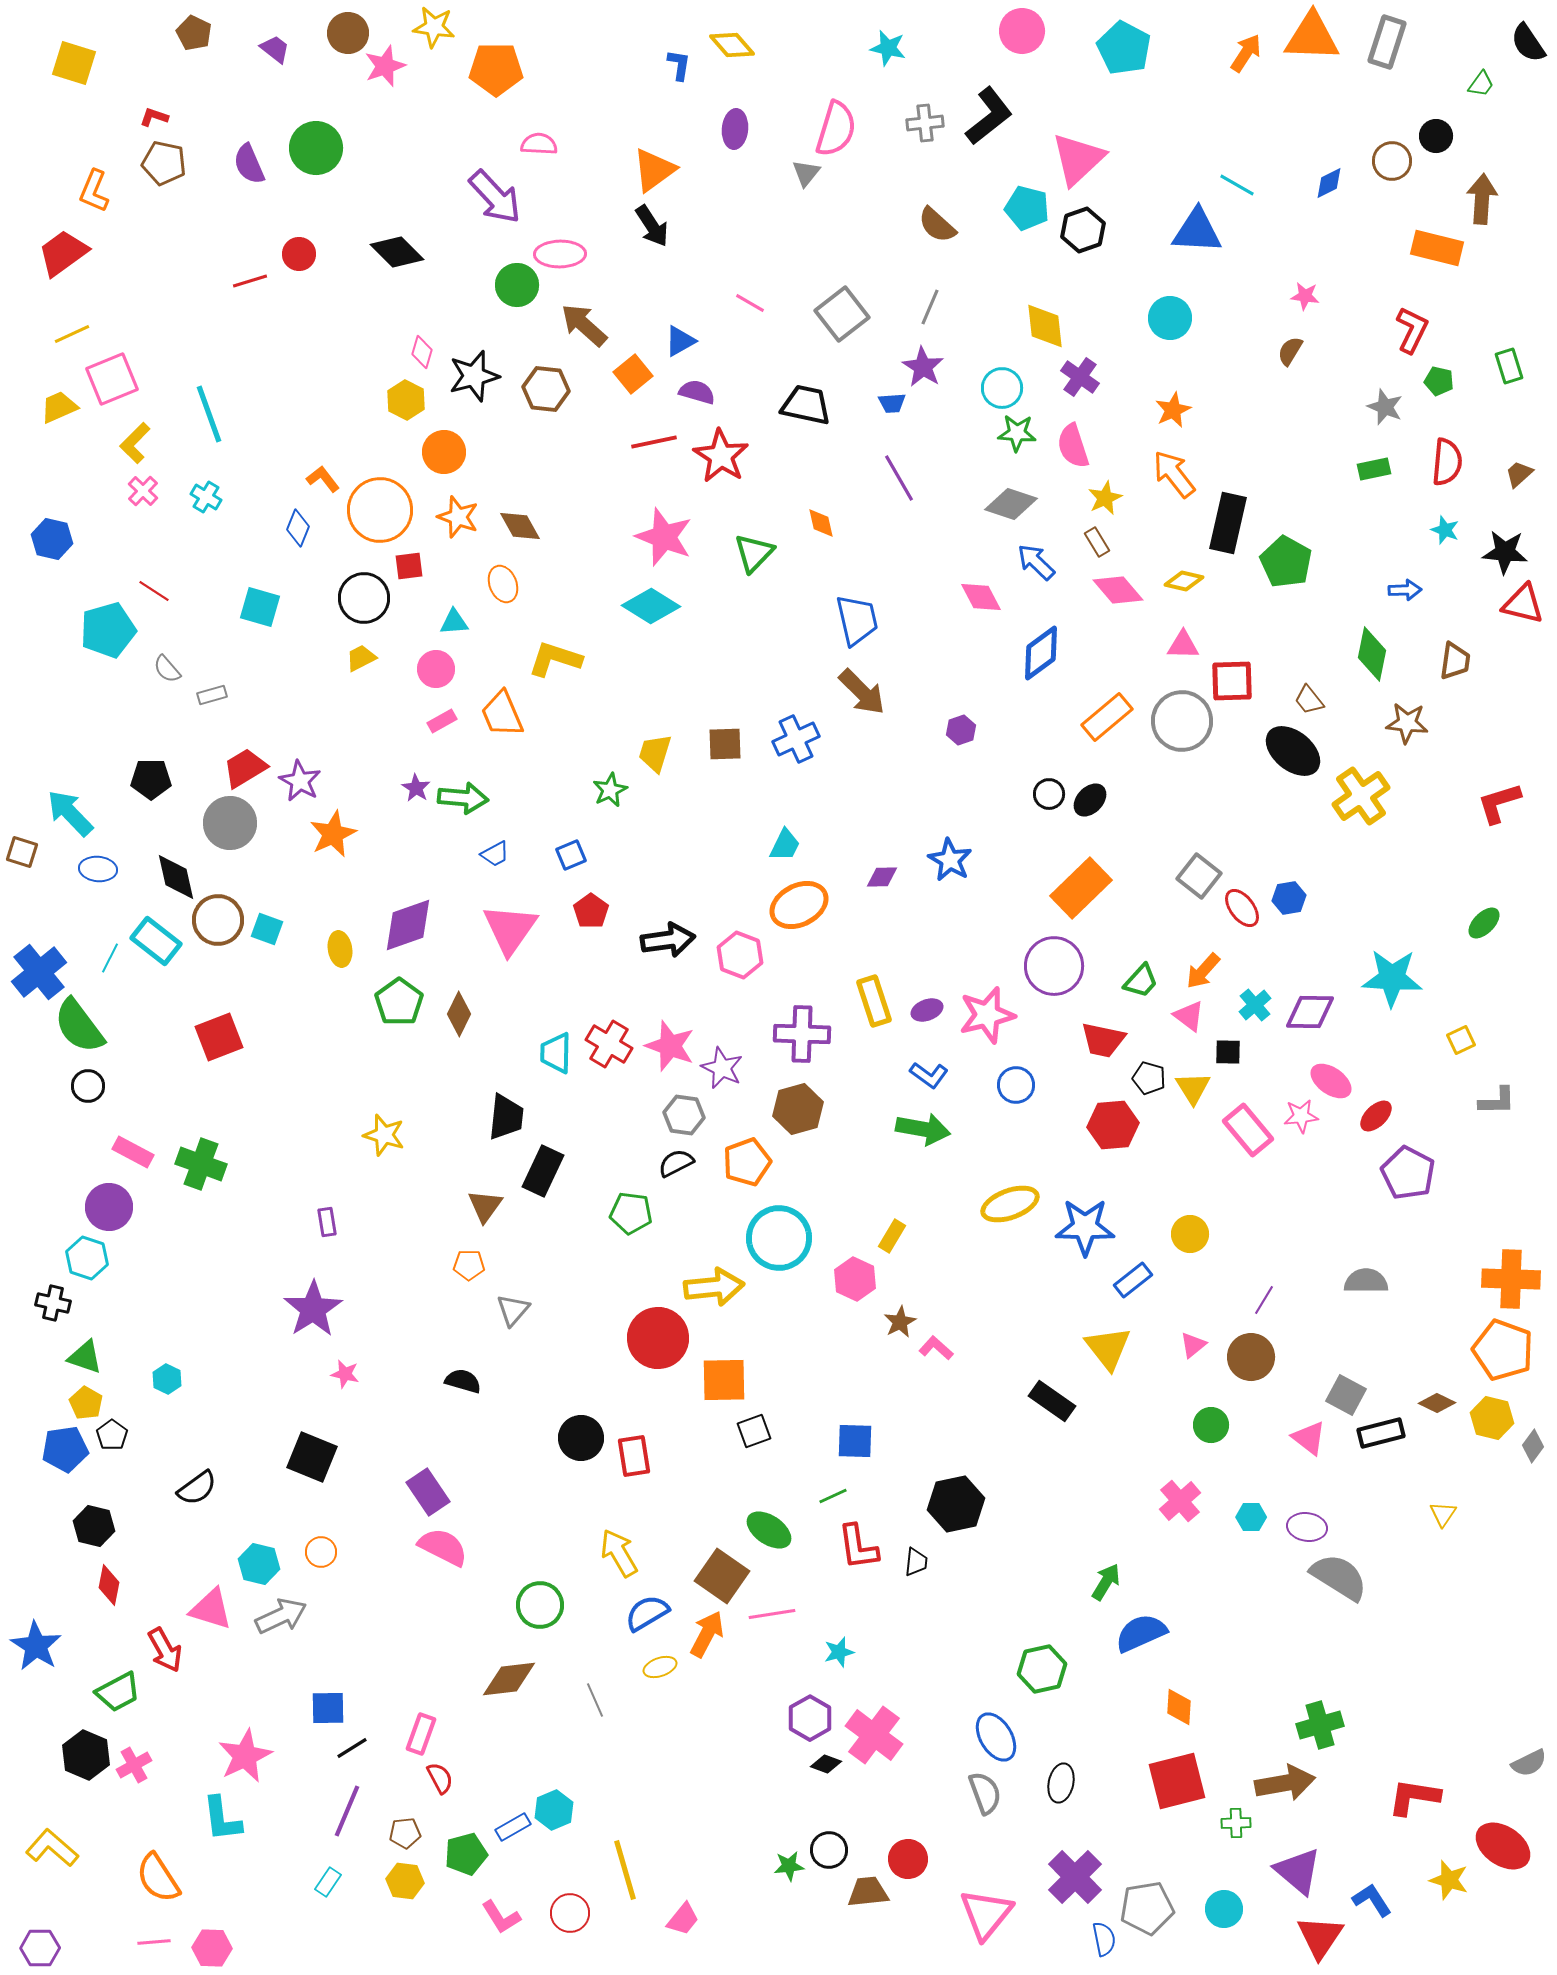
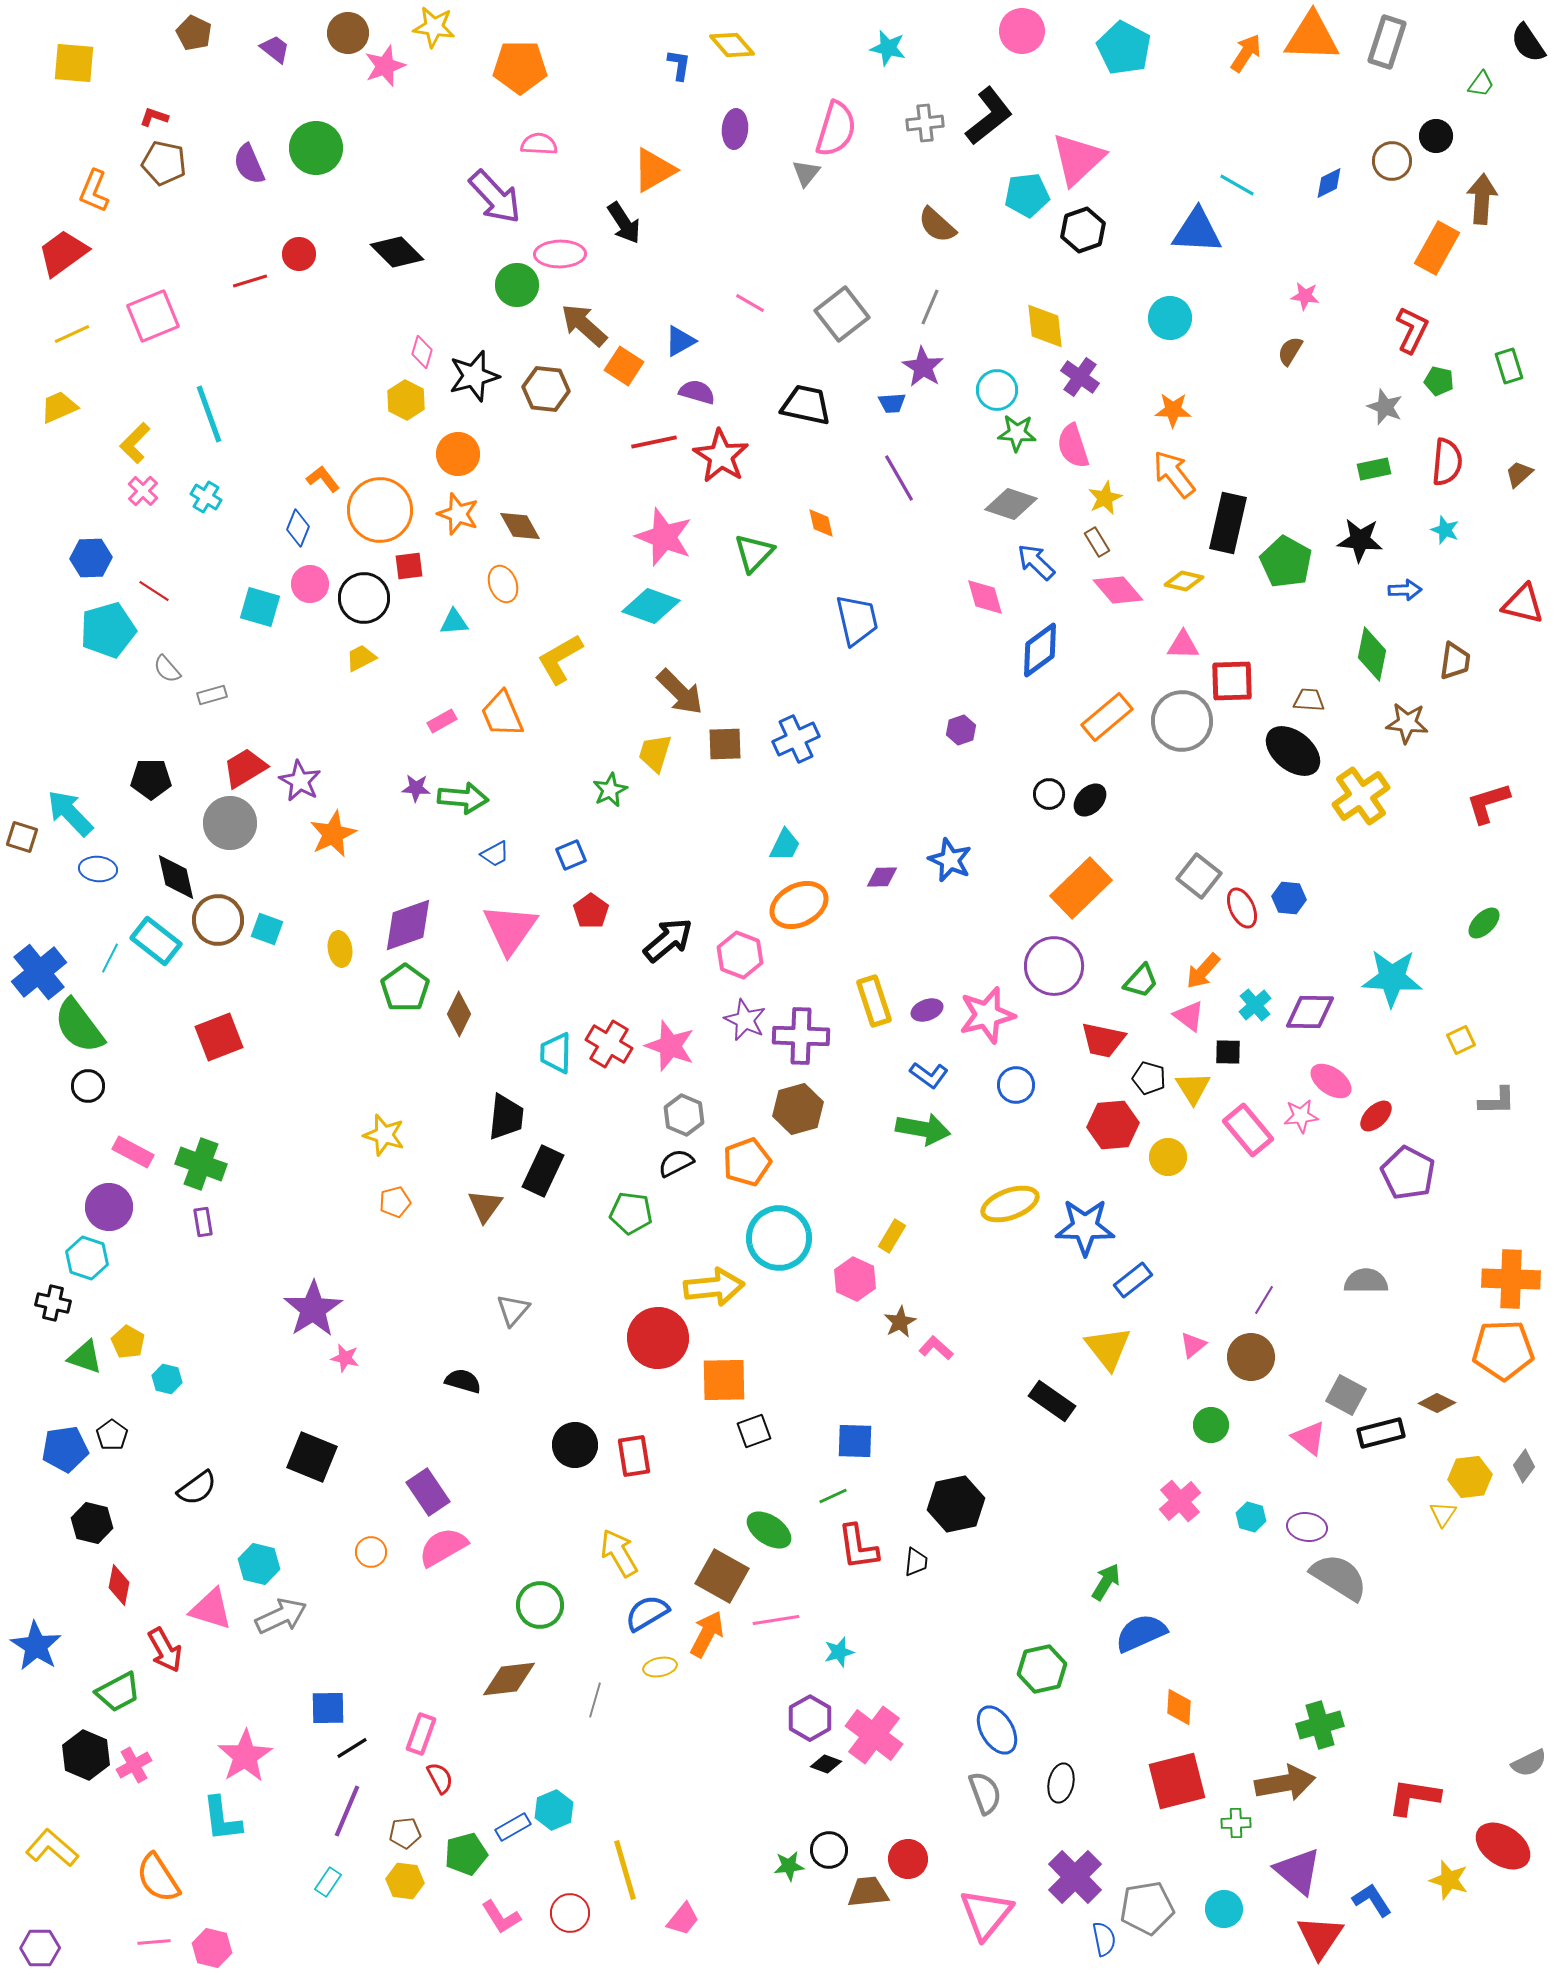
yellow square at (74, 63): rotated 12 degrees counterclockwise
orange pentagon at (496, 69): moved 24 px right, 2 px up
orange triangle at (654, 170): rotated 6 degrees clockwise
cyan pentagon at (1027, 208): moved 13 px up; rotated 21 degrees counterclockwise
black arrow at (652, 226): moved 28 px left, 3 px up
orange rectangle at (1437, 248): rotated 75 degrees counterclockwise
orange square at (633, 374): moved 9 px left, 8 px up; rotated 18 degrees counterclockwise
pink square at (112, 379): moved 41 px right, 63 px up
cyan circle at (1002, 388): moved 5 px left, 2 px down
orange star at (1173, 410): rotated 27 degrees clockwise
orange circle at (444, 452): moved 14 px right, 2 px down
orange star at (458, 517): moved 3 px up
blue hexagon at (52, 539): moved 39 px right, 19 px down; rotated 15 degrees counterclockwise
black star at (1505, 552): moved 145 px left, 12 px up
pink diamond at (981, 597): moved 4 px right; rotated 12 degrees clockwise
cyan diamond at (651, 606): rotated 12 degrees counterclockwise
blue diamond at (1041, 653): moved 1 px left, 3 px up
yellow L-shape at (555, 659): moved 5 px right; rotated 48 degrees counterclockwise
pink circle at (436, 669): moved 126 px left, 85 px up
brown arrow at (862, 692): moved 182 px left
brown trapezoid at (1309, 700): rotated 132 degrees clockwise
purple star at (416, 788): rotated 28 degrees counterclockwise
red L-shape at (1499, 803): moved 11 px left
brown square at (22, 852): moved 15 px up
blue star at (950, 860): rotated 6 degrees counterclockwise
blue hexagon at (1289, 898): rotated 16 degrees clockwise
red ellipse at (1242, 908): rotated 12 degrees clockwise
black arrow at (668, 940): rotated 32 degrees counterclockwise
green pentagon at (399, 1002): moved 6 px right, 14 px up
purple cross at (802, 1034): moved 1 px left, 2 px down
purple star at (722, 1068): moved 23 px right, 48 px up
gray hexagon at (684, 1115): rotated 15 degrees clockwise
purple rectangle at (327, 1222): moved 124 px left
yellow circle at (1190, 1234): moved 22 px left, 77 px up
orange pentagon at (469, 1265): moved 74 px left, 63 px up; rotated 16 degrees counterclockwise
orange pentagon at (1503, 1350): rotated 22 degrees counterclockwise
pink star at (345, 1374): moved 16 px up
cyan hexagon at (167, 1379): rotated 12 degrees counterclockwise
yellow pentagon at (86, 1403): moved 42 px right, 61 px up
yellow hexagon at (1492, 1418): moved 22 px left, 59 px down; rotated 21 degrees counterclockwise
black circle at (581, 1438): moved 6 px left, 7 px down
gray diamond at (1533, 1446): moved 9 px left, 20 px down
cyan hexagon at (1251, 1517): rotated 16 degrees clockwise
black hexagon at (94, 1526): moved 2 px left, 3 px up
pink semicircle at (443, 1547): rotated 57 degrees counterclockwise
orange circle at (321, 1552): moved 50 px right
brown square at (722, 1576): rotated 6 degrees counterclockwise
red diamond at (109, 1585): moved 10 px right
pink line at (772, 1614): moved 4 px right, 6 px down
yellow ellipse at (660, 1667): rotated 8 degrees clockwise
gray line at (595, 1700): rotated 40 degrees clockwise
blue ellipse at (996, 1737): moved 1 px right, 7 px up
pink star at (245, 1756): rotated 6 degrees counterclockwise
pink hexagon at (212, 1948): rotated 12 degrees clockwise
